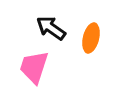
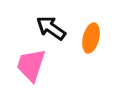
pink trapezoid: moved 3 px left, 2 px up
